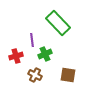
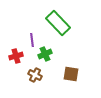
brown square: moved 3 px right, 1 px up
